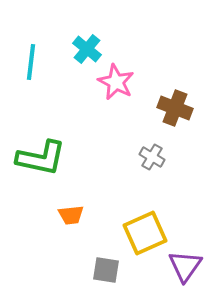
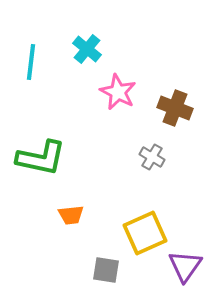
pink star: moved 2 px right, 10 px down
